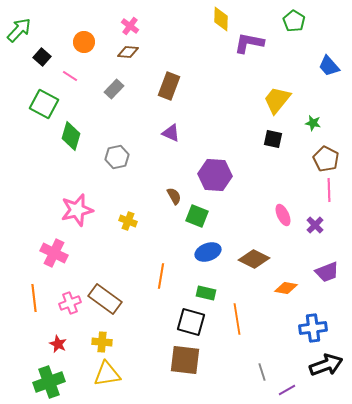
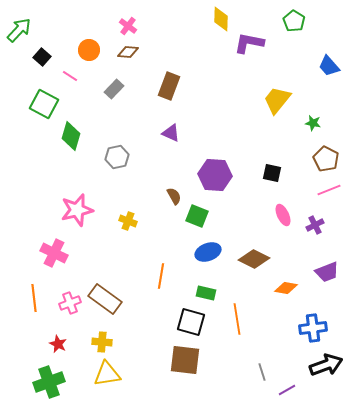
pink cross at (130, 26): moved 2 px left
orange circle at (84, 42): moved 5 px right, 8 px down
black square at (273, 139): moved 1 px left, 34 px down
pink line at (329, 190): rotated 70 degrees clockwise
purple cross at (315, 225): rotated 18 degrees clockwise
